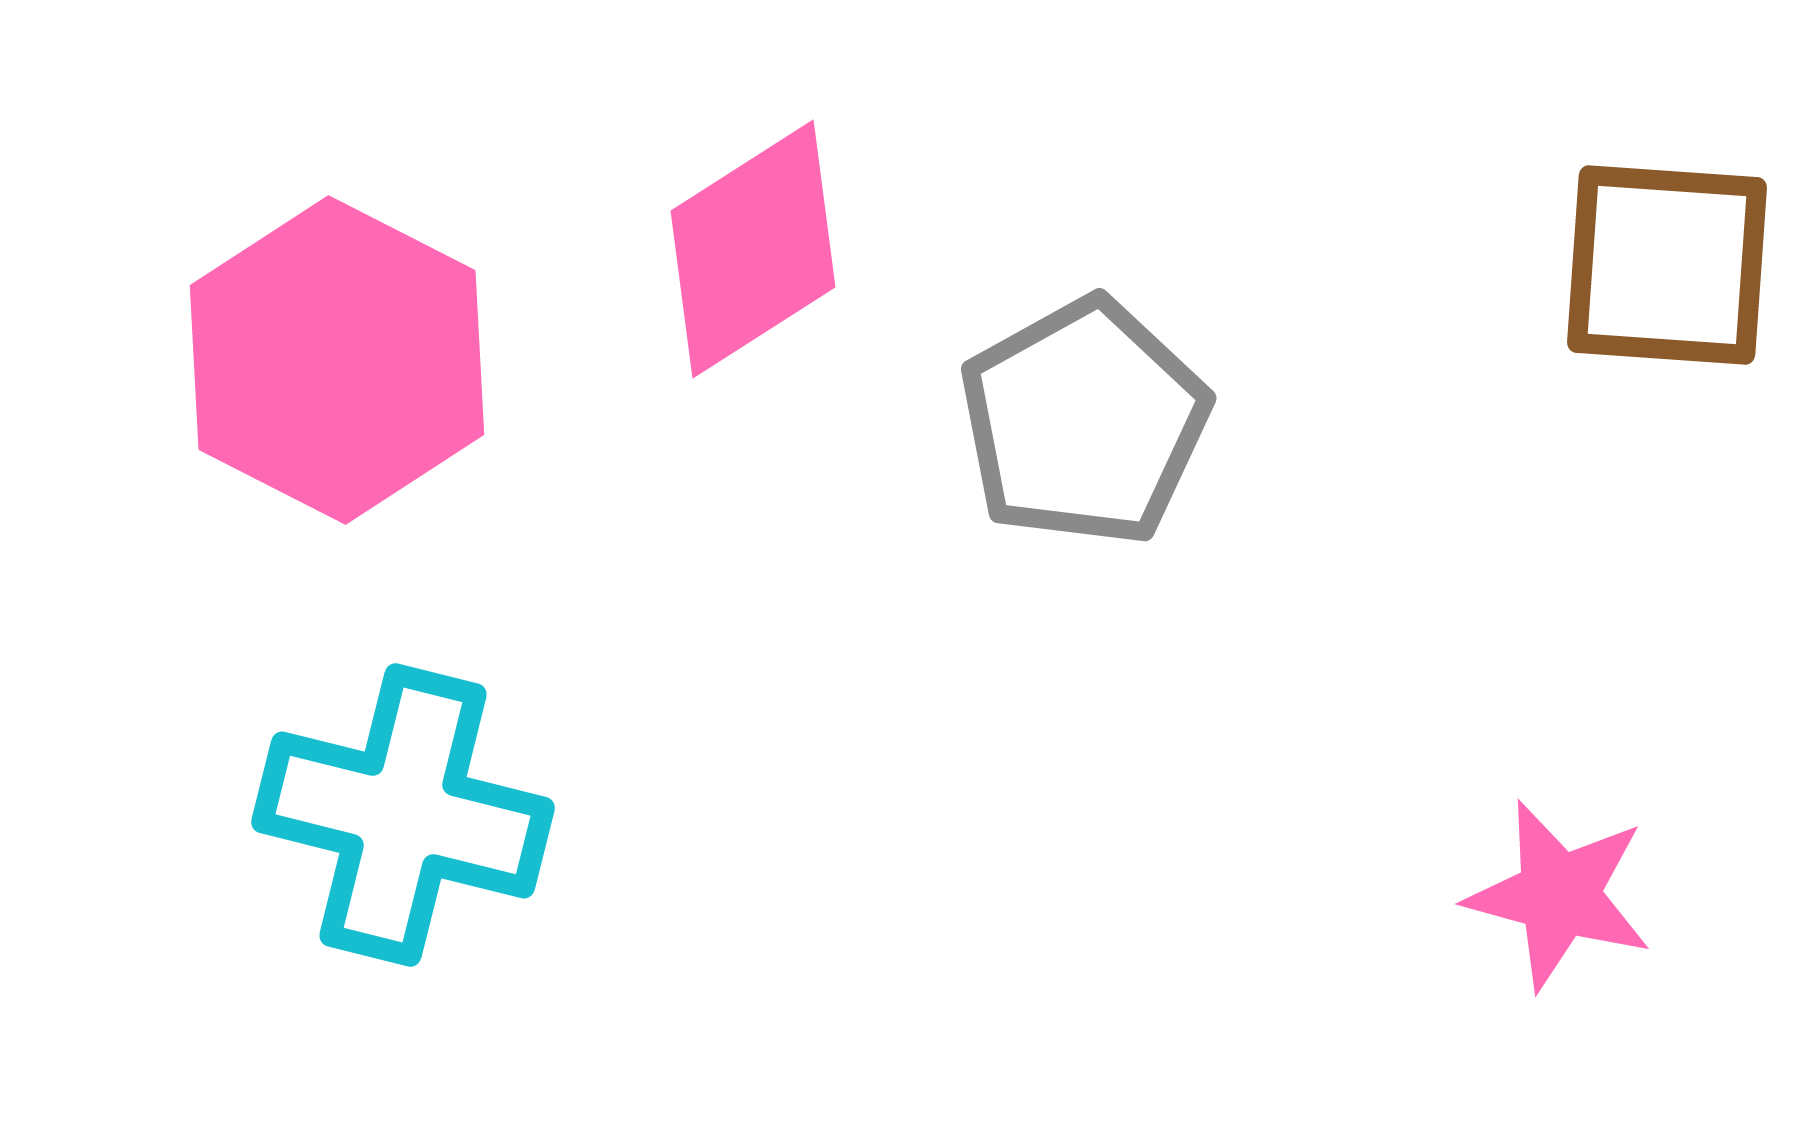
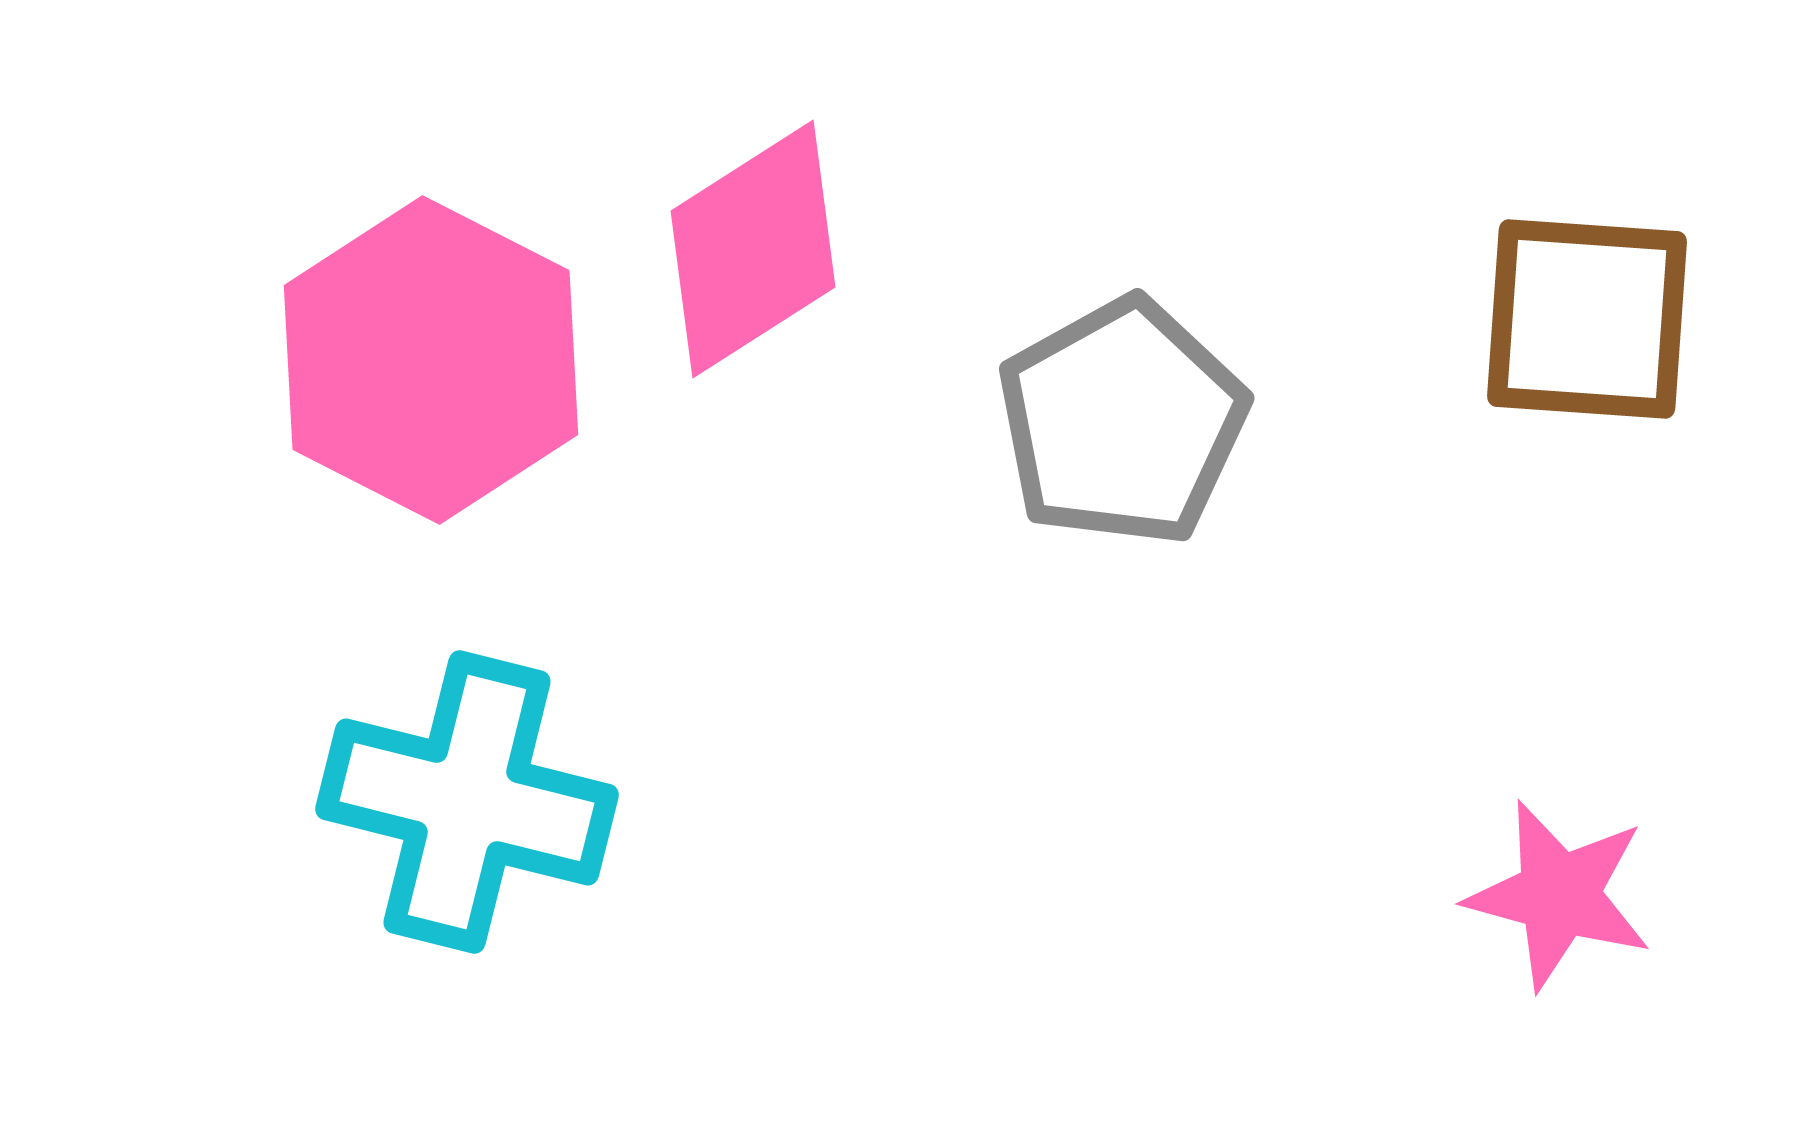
brown square: moved 80 px left, 54 px down
pink hexagon: moved 94 px right
gray pentagon: moved 38 px right
cyan cross: moved 64 px right, 13 px up
